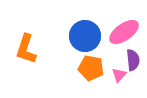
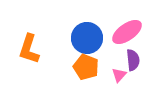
pink ellipse: moved 3 px right
blue circle: moved 2 px right, 2 px down
orange L-shape: moved 3 px right
orange pentagon: moved 5 px left, 1 px up; rotated 10 degrees clockwise
